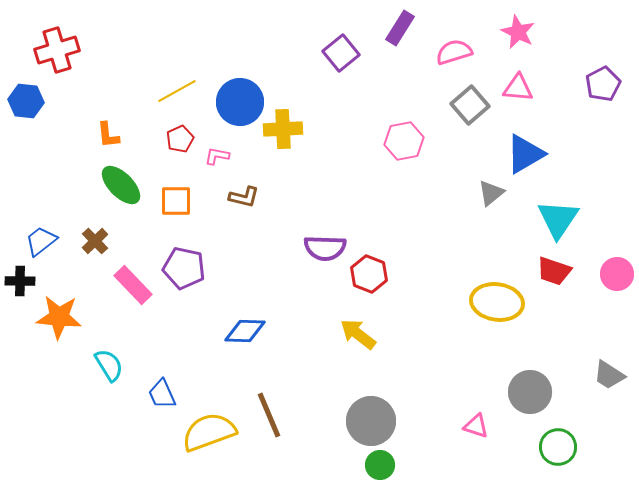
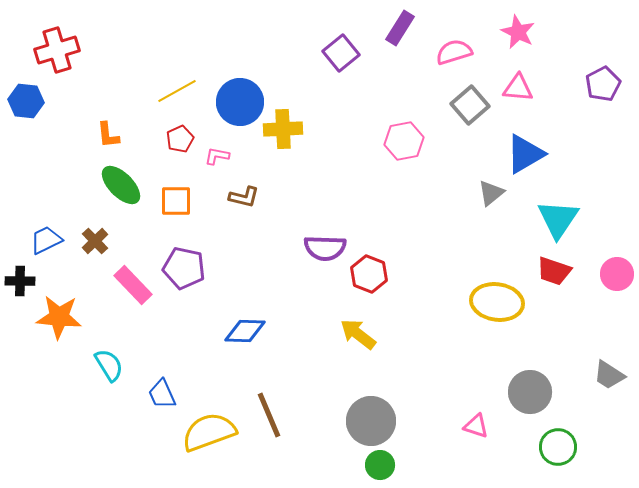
blue trapezoid at (41, 241): moved 5 px right, 1 px up; rotated 12 degrees clockwise
